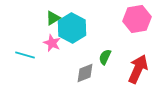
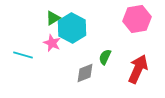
cyan line: moved 2 px left
